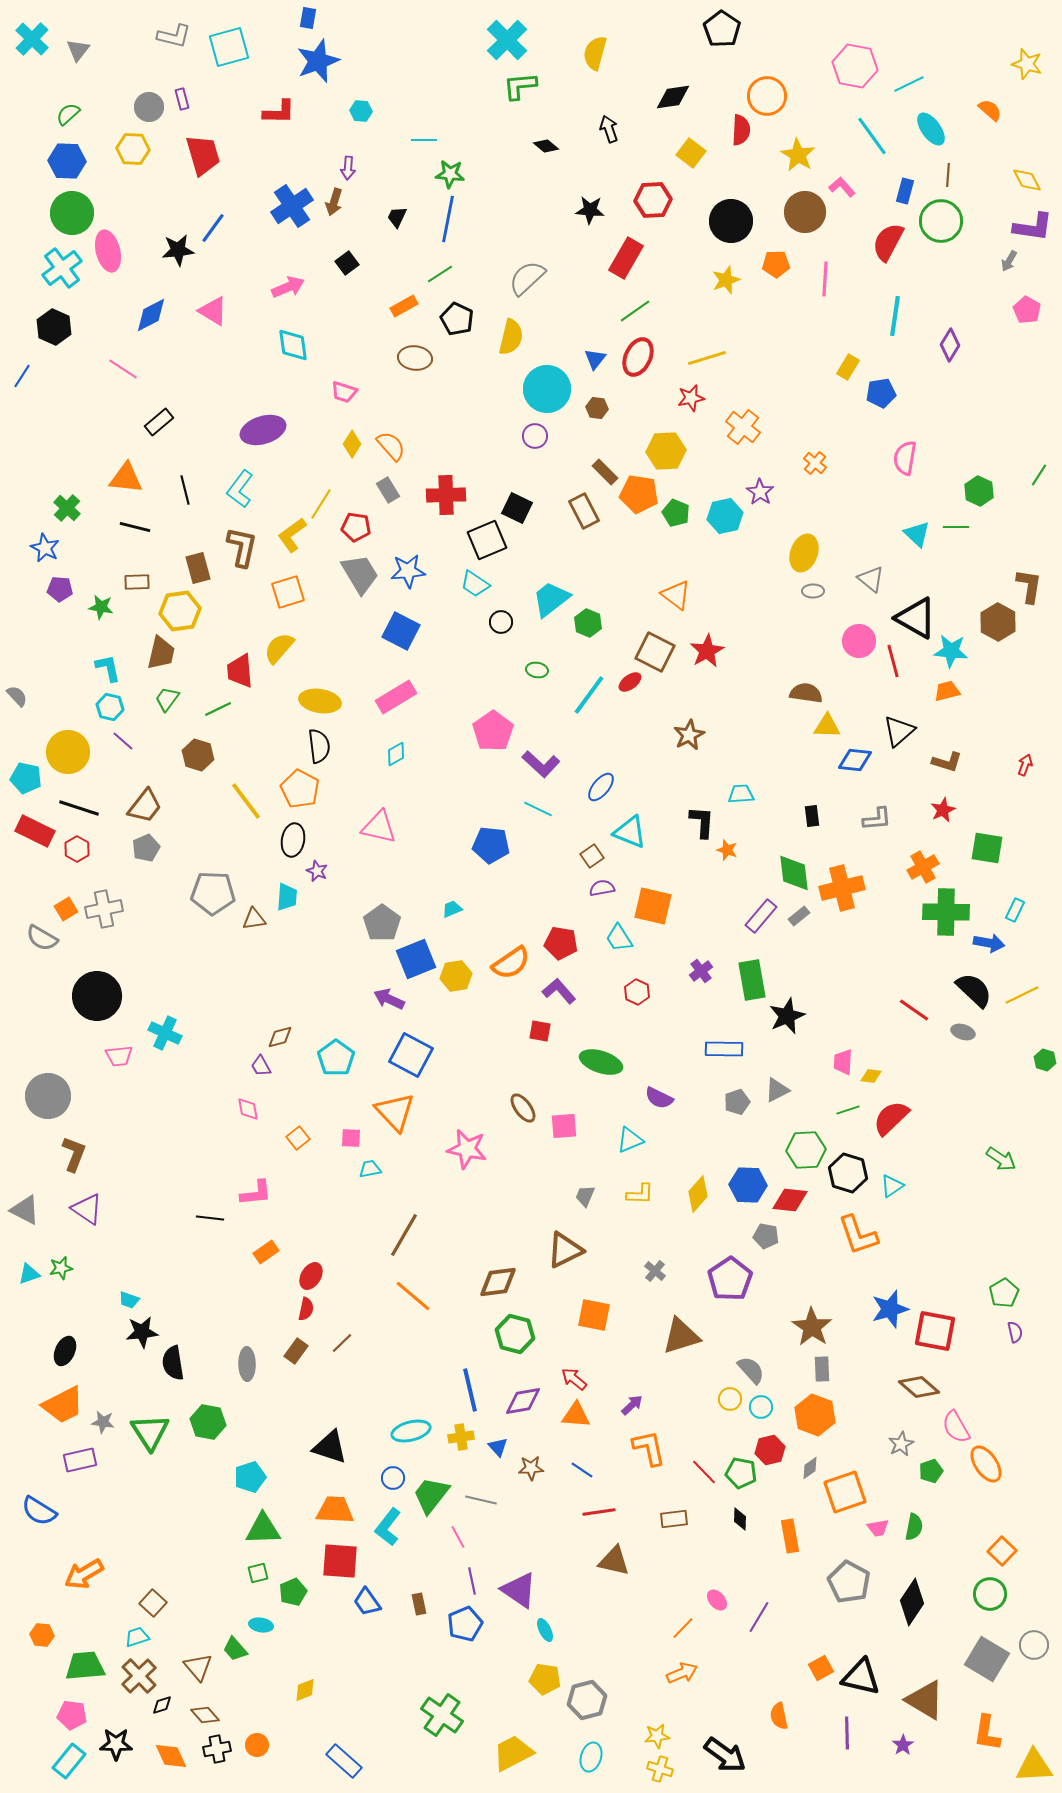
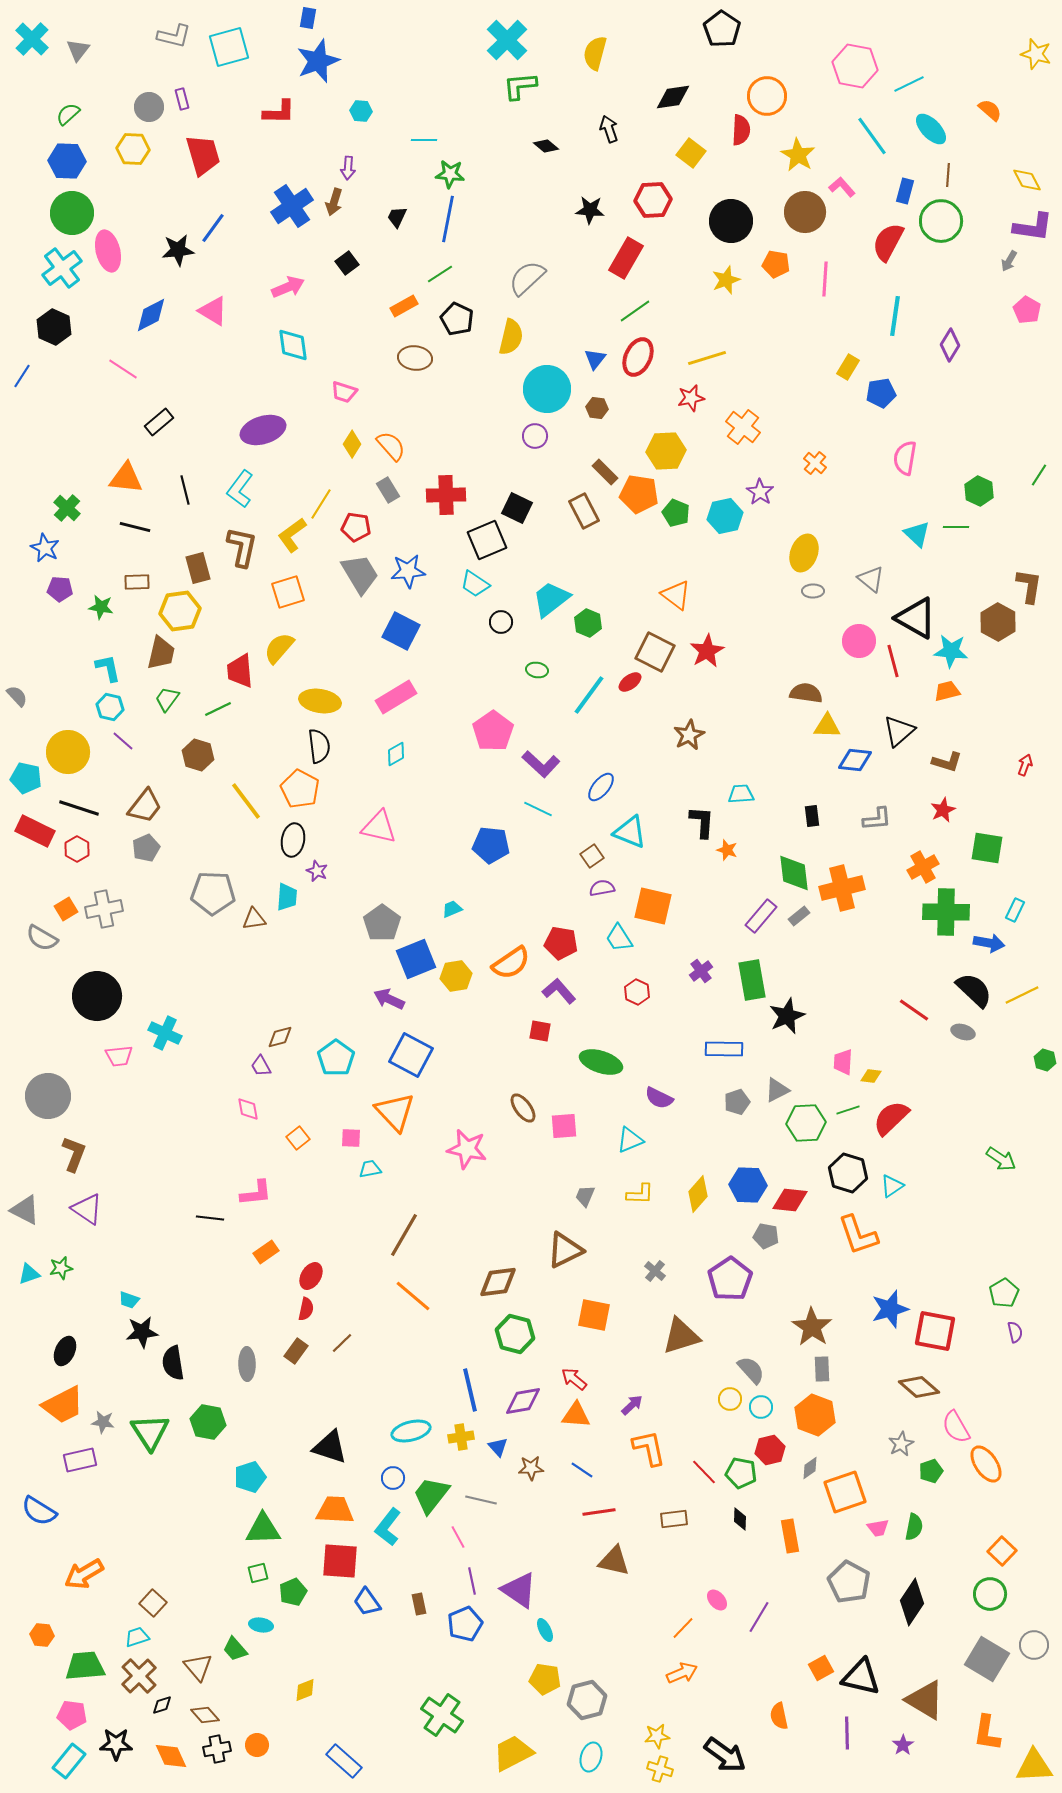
yellow star at (1027, 64): moved 9 px right, 10 px up
cyan ellipse at (931, 129): rotated 8 degrees counterclockwise
orange pentagon at (776, 264): rotated 12 degrees clockwise
green hexagon at (806, 1150): moved 27 px up
